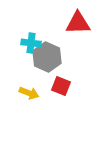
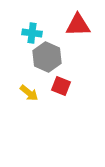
red triangle: moved 2 px down
cyan cross: moved 1 px right, 10 px up
yellow arrow: rotated 18 degrees clockwise
